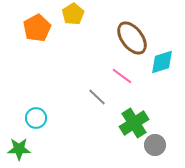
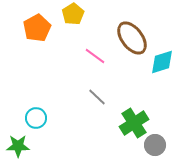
pink line: moved 27 px left, 20 px up
green star: moved 1 px left, 3 px up
